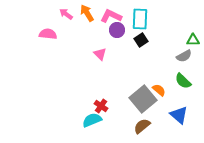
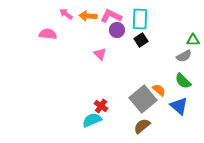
orange arrow: moved 1 px right, 3 px down; rotated 54 degrees counterclockwise
blue triangle: moved 9 px up
